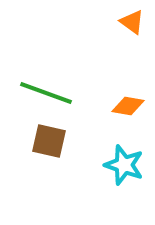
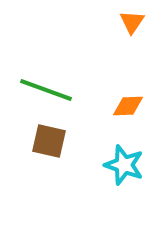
orange triangle: rotated 28 degrees clockwise
green line: moved 3 px up
orange diamond: rotated 12 degrees counterclockwise
